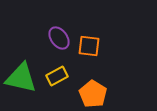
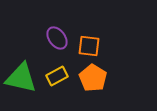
purple ellipse: moved 2 px left
orange pentagon: moved 16 px up
